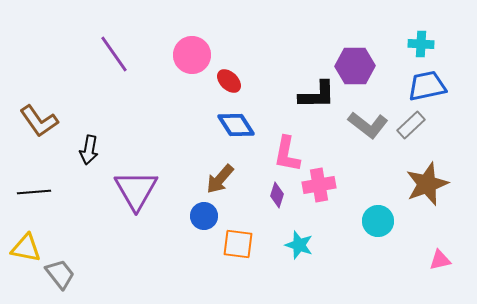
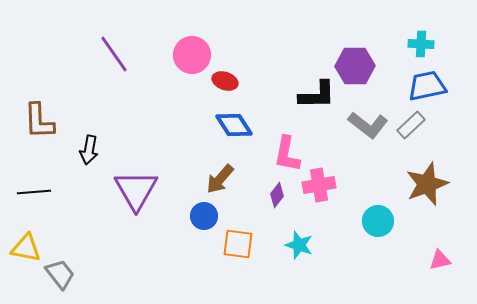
red ellipse: moved 4 px left; rotated 25 degrees counterclockwise
brown L-shape: rotated 33 degrees clockwise
blue diamond: moved 2 px left
purple diamond: rotated 20 degrees clockwise
